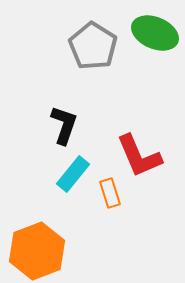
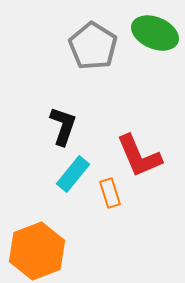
black L-shape: moved 1 px left, 1 px down
